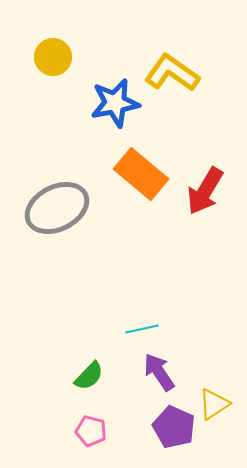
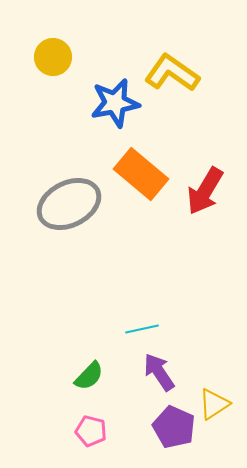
gray ellipse: moved 12 px right, 4 px up
